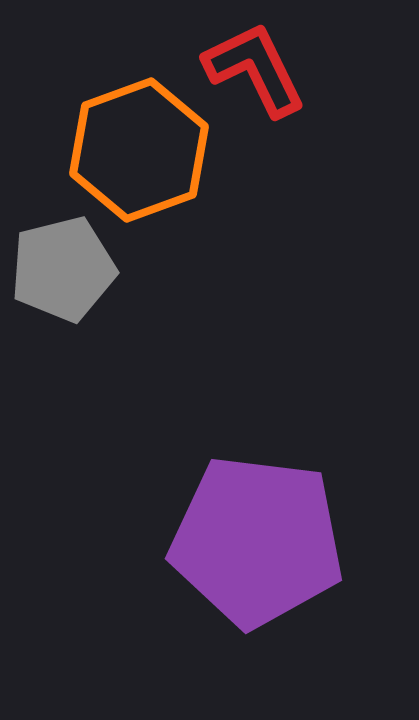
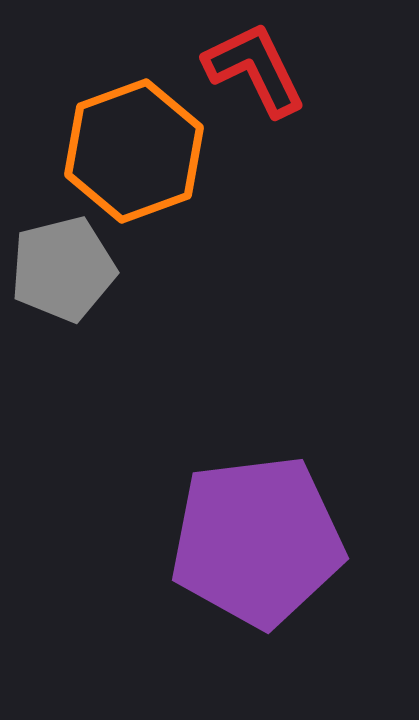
orange hexagon: moved 5 px left, 1 px down
purple pentagon: rotated 14 degrees counterclockwise
